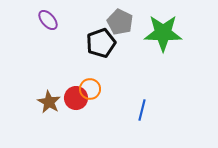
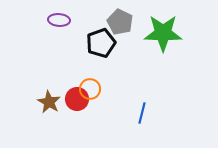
purple ellipse: moved 11 px right; rotated 45 degrees counterclockwise
red circle: moved 1 px right, 1 px down
blue line: moved 3 px down
